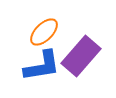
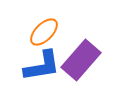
purple rectangle: moved 4 px down
